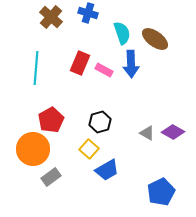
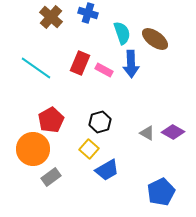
cyan line: rotated 60 degrees counterclockwise
